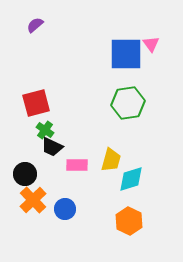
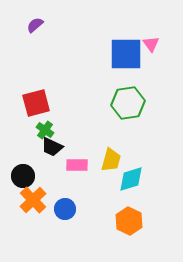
black circle: moved 2 px left, 2 px down
